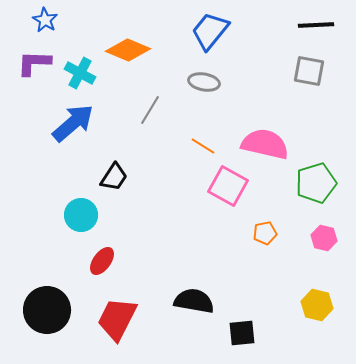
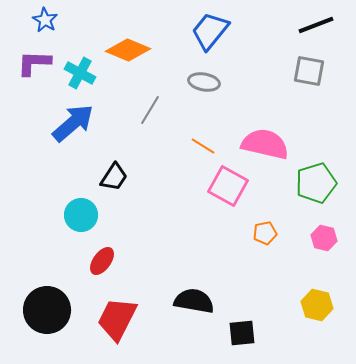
black line: rotated 18 degrees counterclockwise
